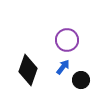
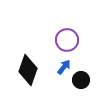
blue arrow: moved 1 px right
